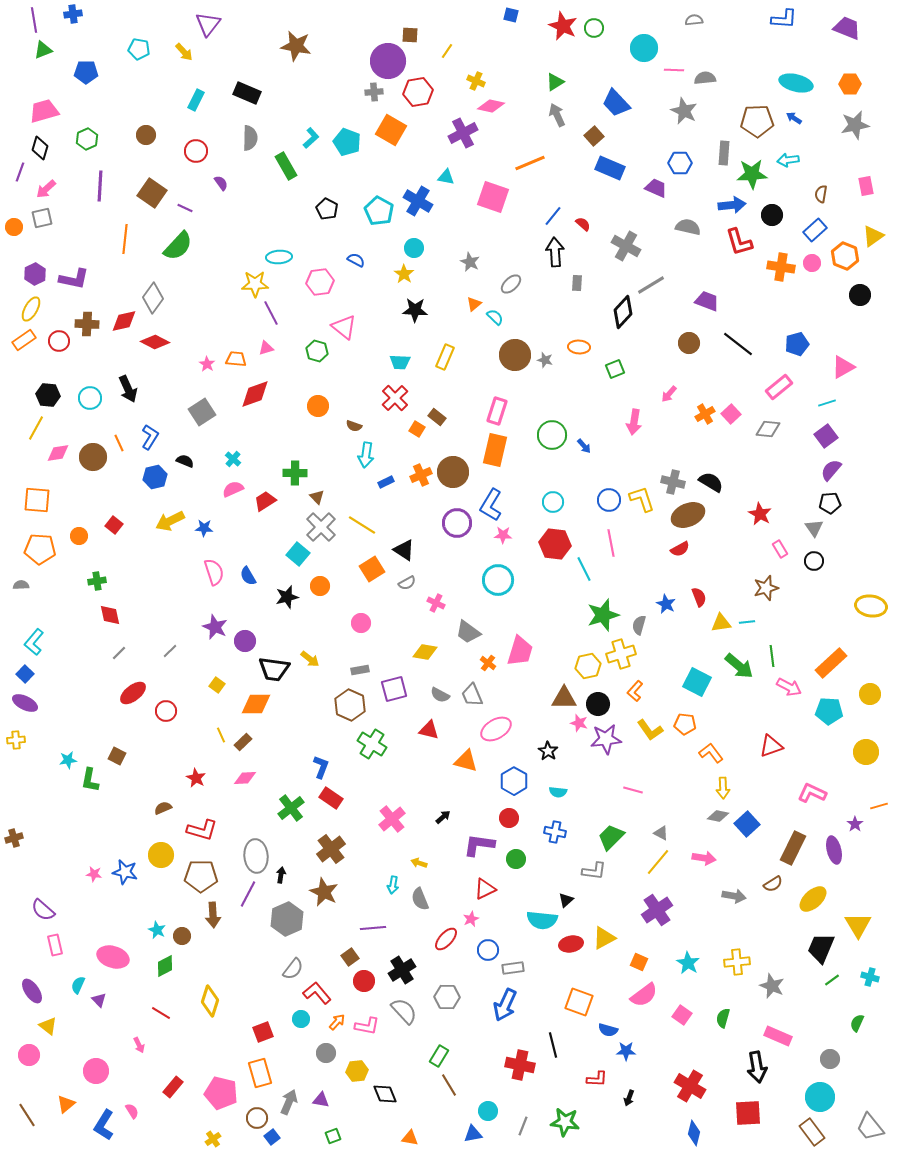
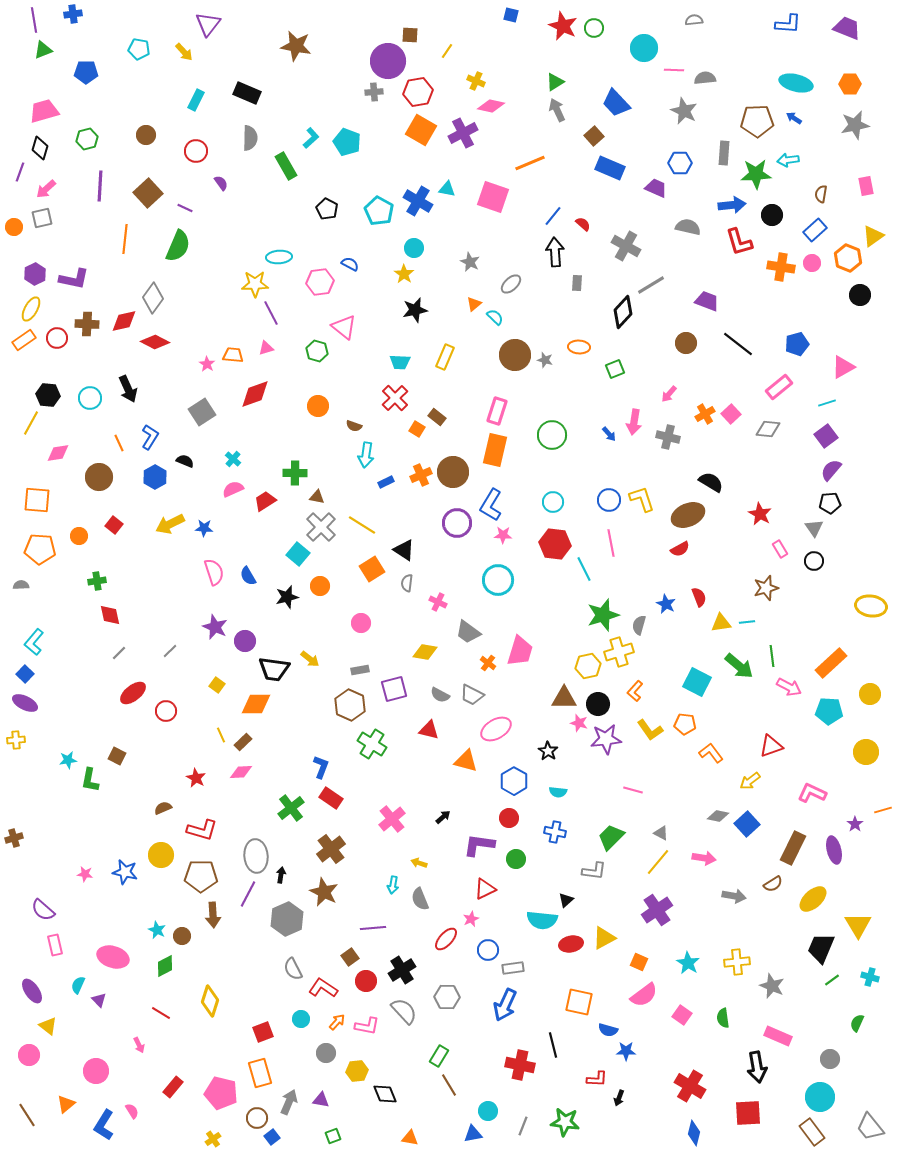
blue L-shape at (784, 19): moved 4 px right, 5 px down
gray arrow at (557, 115): moved 5 px up
orange square at (391, 130): moved 30 px right
green hexagon at (87, 139): rotated 10 degrees clockwise
green star at (752, 174): moved 4 px right
cyan triangle at (446, 177): moved 1 px right, 12 px down
brown square at (152, 193): moved 4 px left; rotated 12 degrees clockwise
green semicircle at (178, 246): rotated 20 degrees counterclockwise
orange hexagon at (845, 256): moved 3 px right, 2 px down
blue semicircle at (356, 260): moved 6 px left, 4 px down
black star at (415, 310): rotated 15 degrees counterclockwise
red circle at (59, 341): moved 2 px left, 3 px up
brown circle at (689, 343): moved 3 px left
orange trapezoid at (236, 359): moved 3 px left, 4 px up
yellow line at (36, 428): moved 5 px left, 5 px up
blue arrow at (584, 446): moved 25 px right, 12 px up
brown circle at (93, 457): moved 6 px right, 20 px down
blue hexagon at (155, 477): rotated 15 degrees counterclockwise
gray cross at (673, 482): moved 5 px left, 45 px up
brown triangle at (317, 497): rotated 35 degrees counterclockwise
yellow arrow at (170, 521): moved 3 px down
gray semicircle at (407, 583): rotated 126 degrees clockwise
pink cross at (436, 603): moved 2 px right, 1 px up
yellow cross at (621, 654): moved 2 px left, 2 px up
gray trapezoid at (472, 695): rotated 40 degrees counterclockwise
pink diamond at (245, 778): moved 4 px left, 6 px up
yellow arrow at (723, 788): moved 27 px right, 7 px up; rotated 55 degrees clockwise
orange line at (879, 806): moved 4 px right, 4 px down
pink star at (94, 874): moved 9 px left
gray semicircle at (293, 969): rotated 115 degrees clockwise
red circle at (364, 981): moved 2 px right
red L-shape at (317, 993): moved 6 px right, 5 px up; rotated 16 degrees counterclockwise
orange square at (579, 1002): rotated 8 degrees counterclockwise
green semicircle at (723, 1018): rotated 24 degrees counterclockwise
black arrow at (629, 1098): moved 10 px left
